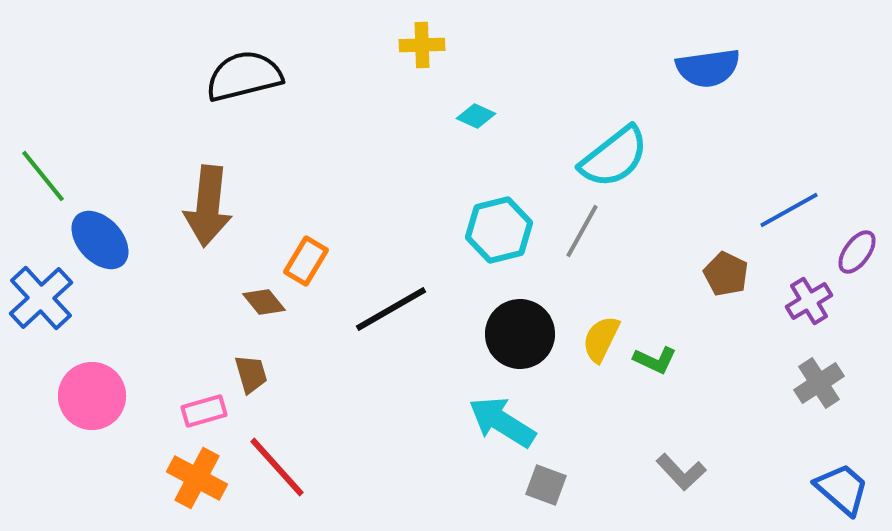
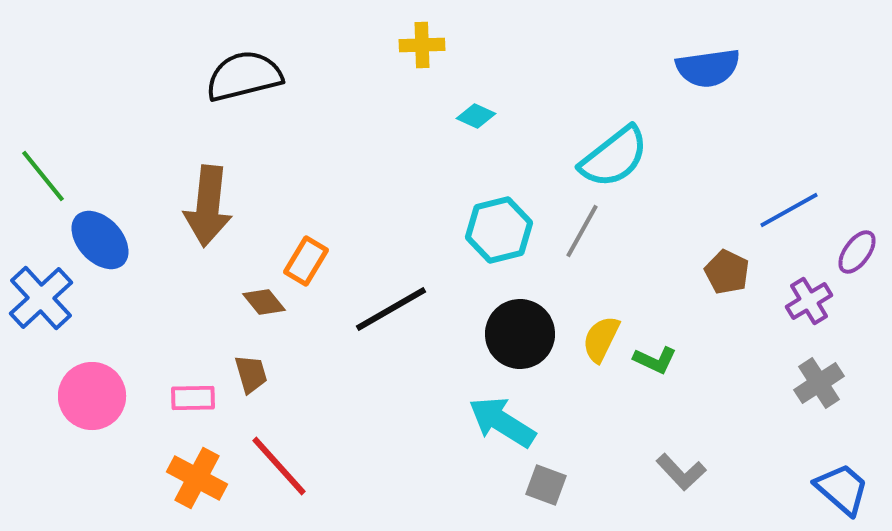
brown pentagon: moved 1 px right, 2 px up
pink rectangle: moved 11 px left, 13 px up; rotated 15 degrees clockwise
red line: moved 2 px right, 1 px up
